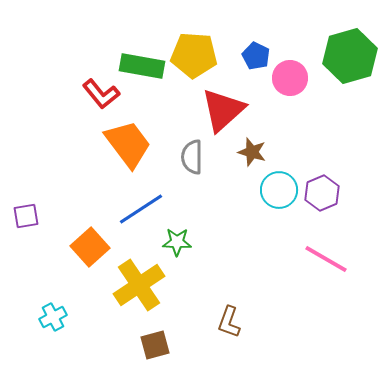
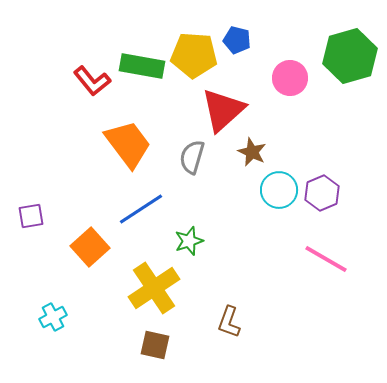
blue pentagon: moved 19 px left, 16 px up; rotated 12 degrees counterclockwise
red L-shape: moved 9 px left, 13 px up
brown star: rotated 8 degrees clockwise
gray semicircle: rotated 16 degrees clockwise
purple square: moved 5 px right
green star: moved 12 px right, 1 px up; rotated 20 degrees counterclockwise
yellow cross: moved 15 px right, 3 px down
brown square: rotated 28 degrees clockwise
